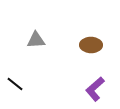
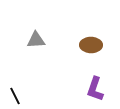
black line: moved 12 px down; rotated 24 degrees clockwise
purple L-shape: rotated 30 degrees counterclockwise
